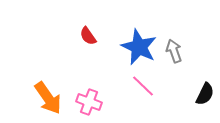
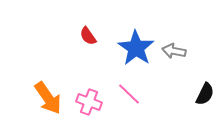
blue star: moved 3 px left, 1 px down; rotated 9 degrees clockwise
gray arrow: rotated 60 degrees counterclockwise
pink line: moved 14 px left, 8 px down
